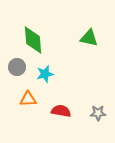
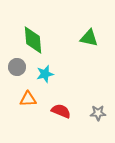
red semicircle: rotated 12 degrees clockwise
